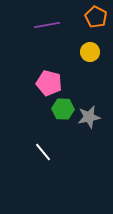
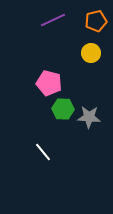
orange pentagon: moved 4 px down; rotated 30 degrees clockwise
purple line: moved 6 px right, 5 px up; rotated 15 degrees counterclockwise
yellow circle: moved 1 px right, 1 px down
gray star: rotated 15 degrees clockwise
